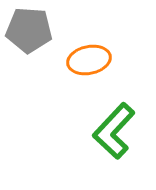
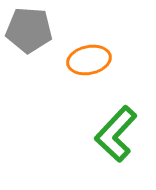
green L-shape: moved 2 px right, 3 px down
